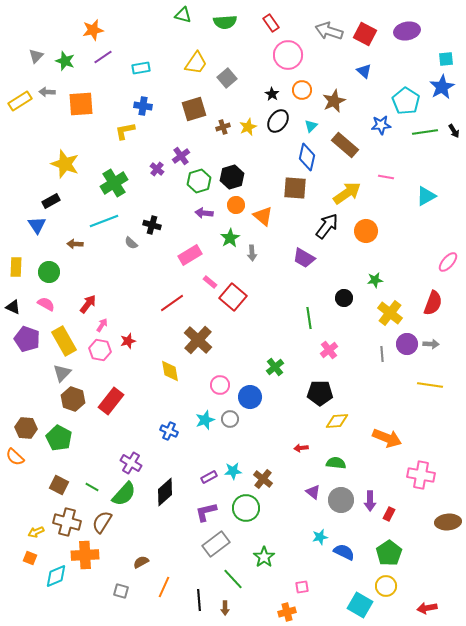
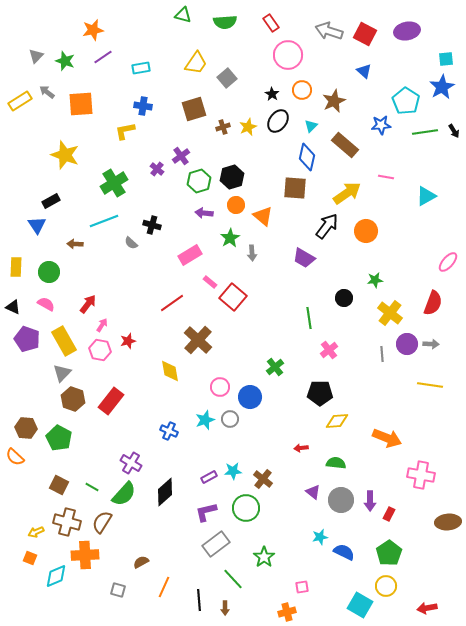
gray arrow at (47, 92): rotated 35 degrees clockwise
yellow star at (65, 164): moved 9 px up
pink circle at (220, 385): moved 2 px down
gray square at (121, 591): moved 3 px left, 1 px up
